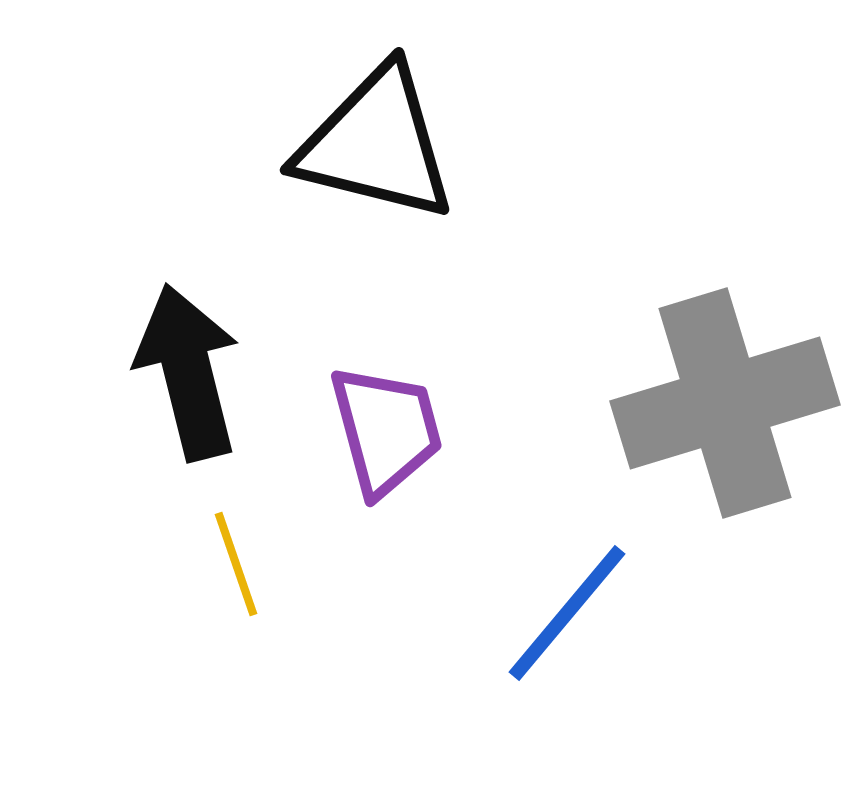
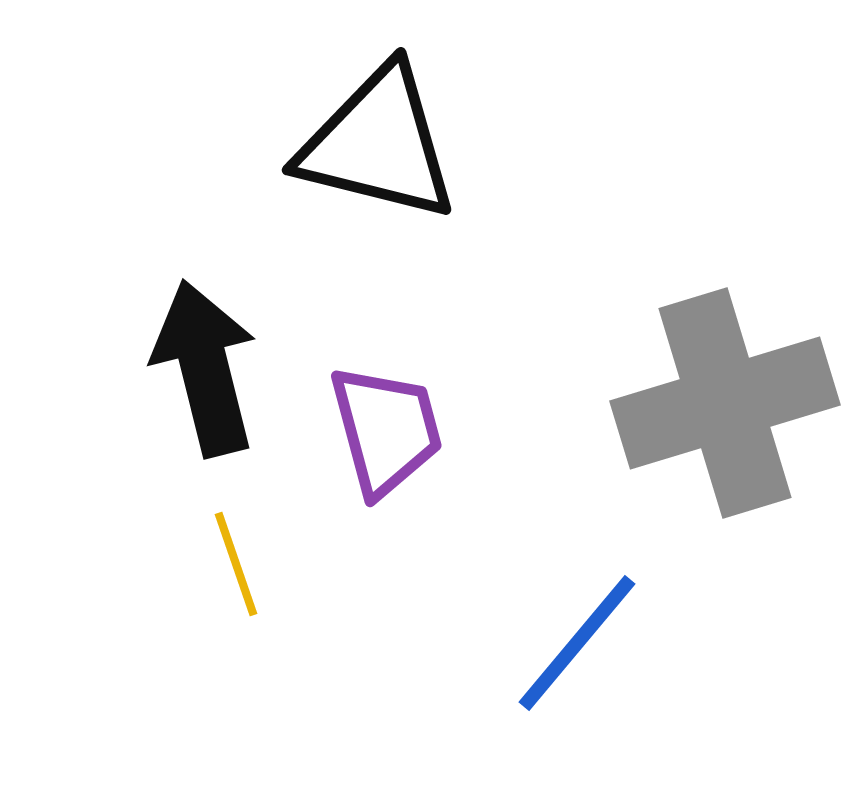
black triangle: moved 2 px right
black arrow: moved 17 px right, 4 px up
blue line: moved 10 px right, 30 px down
